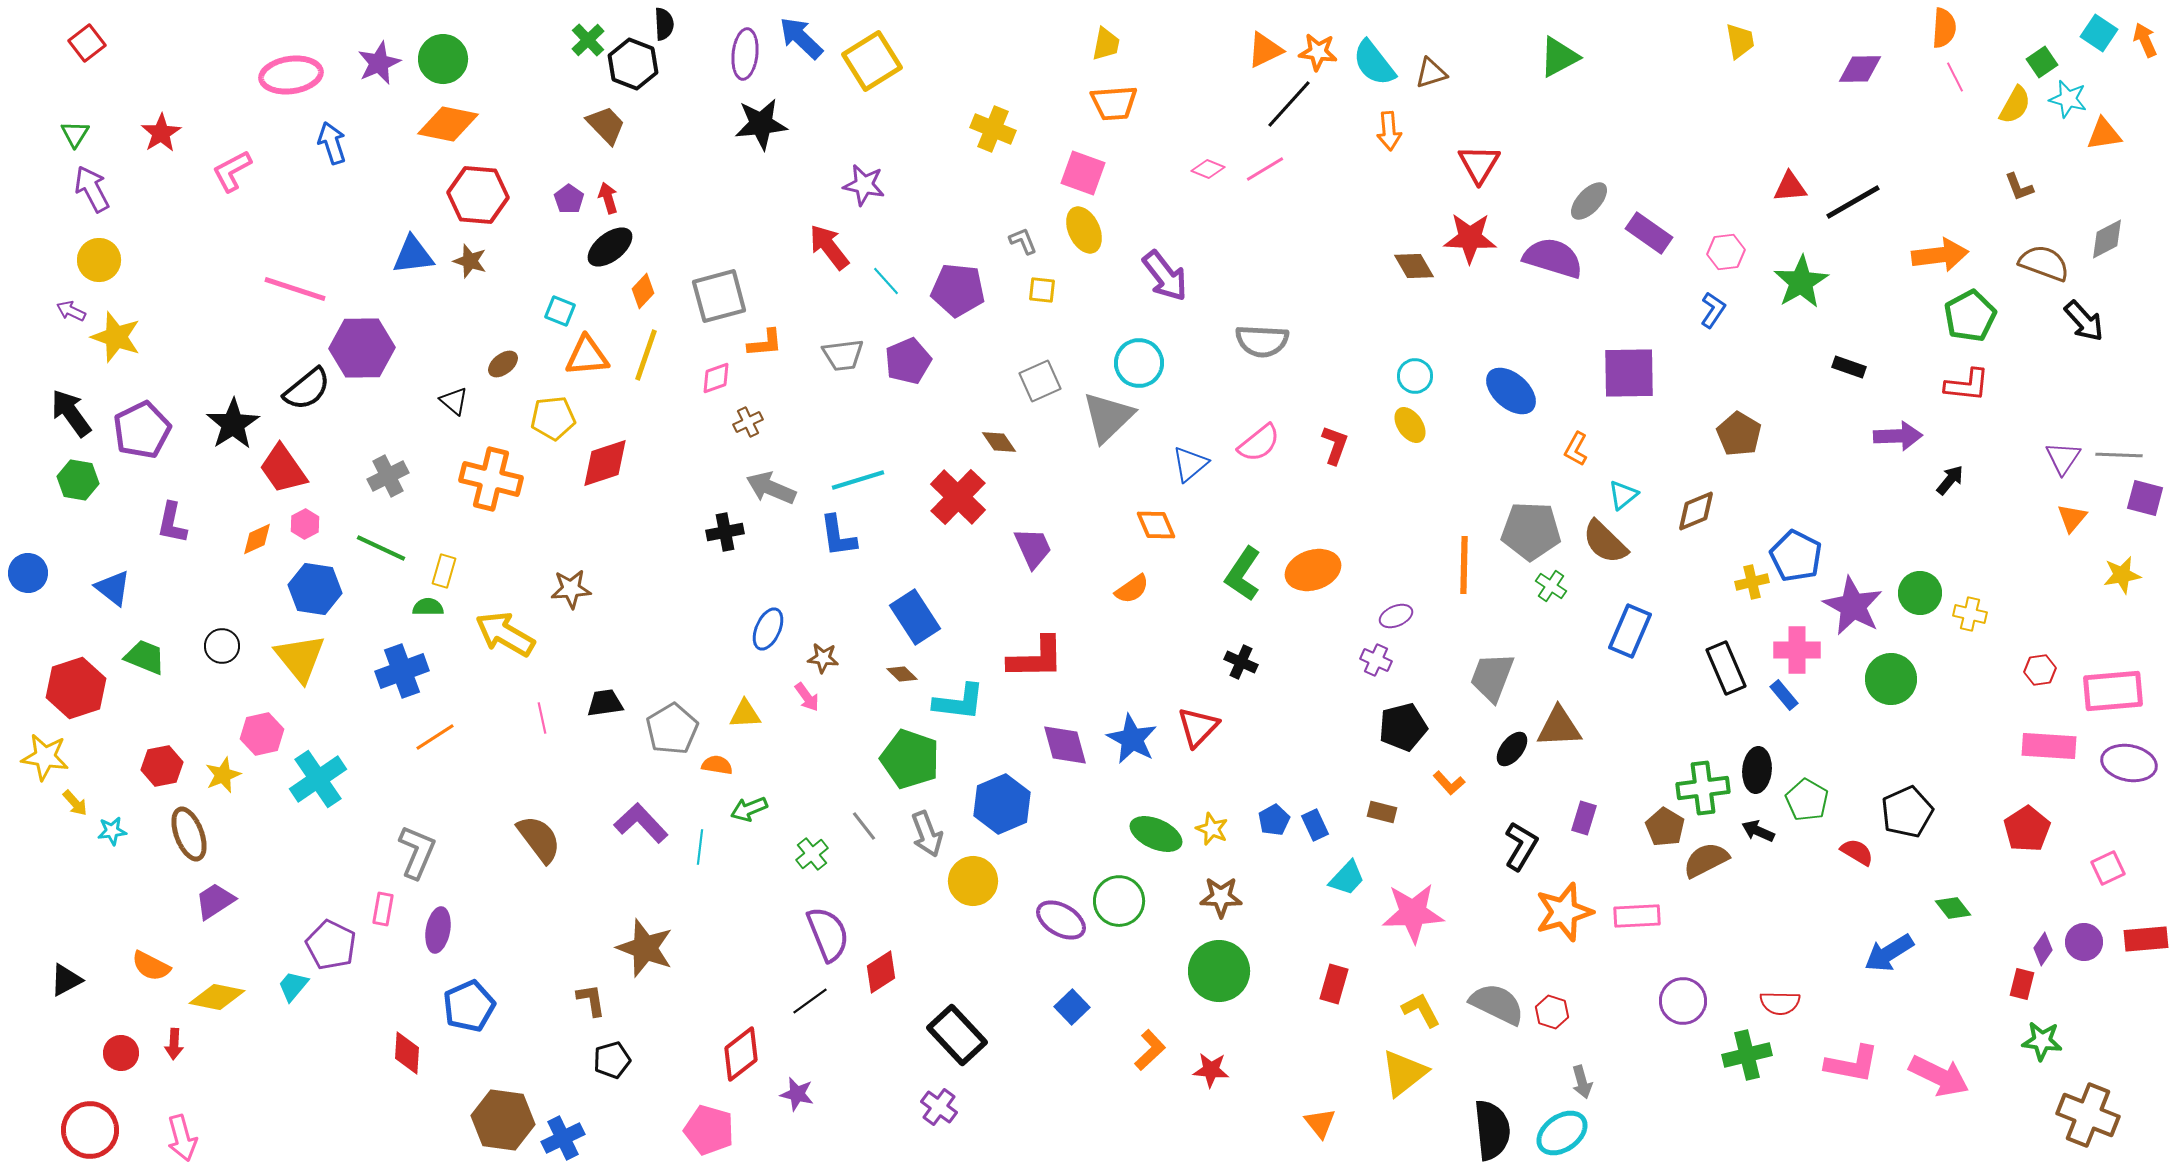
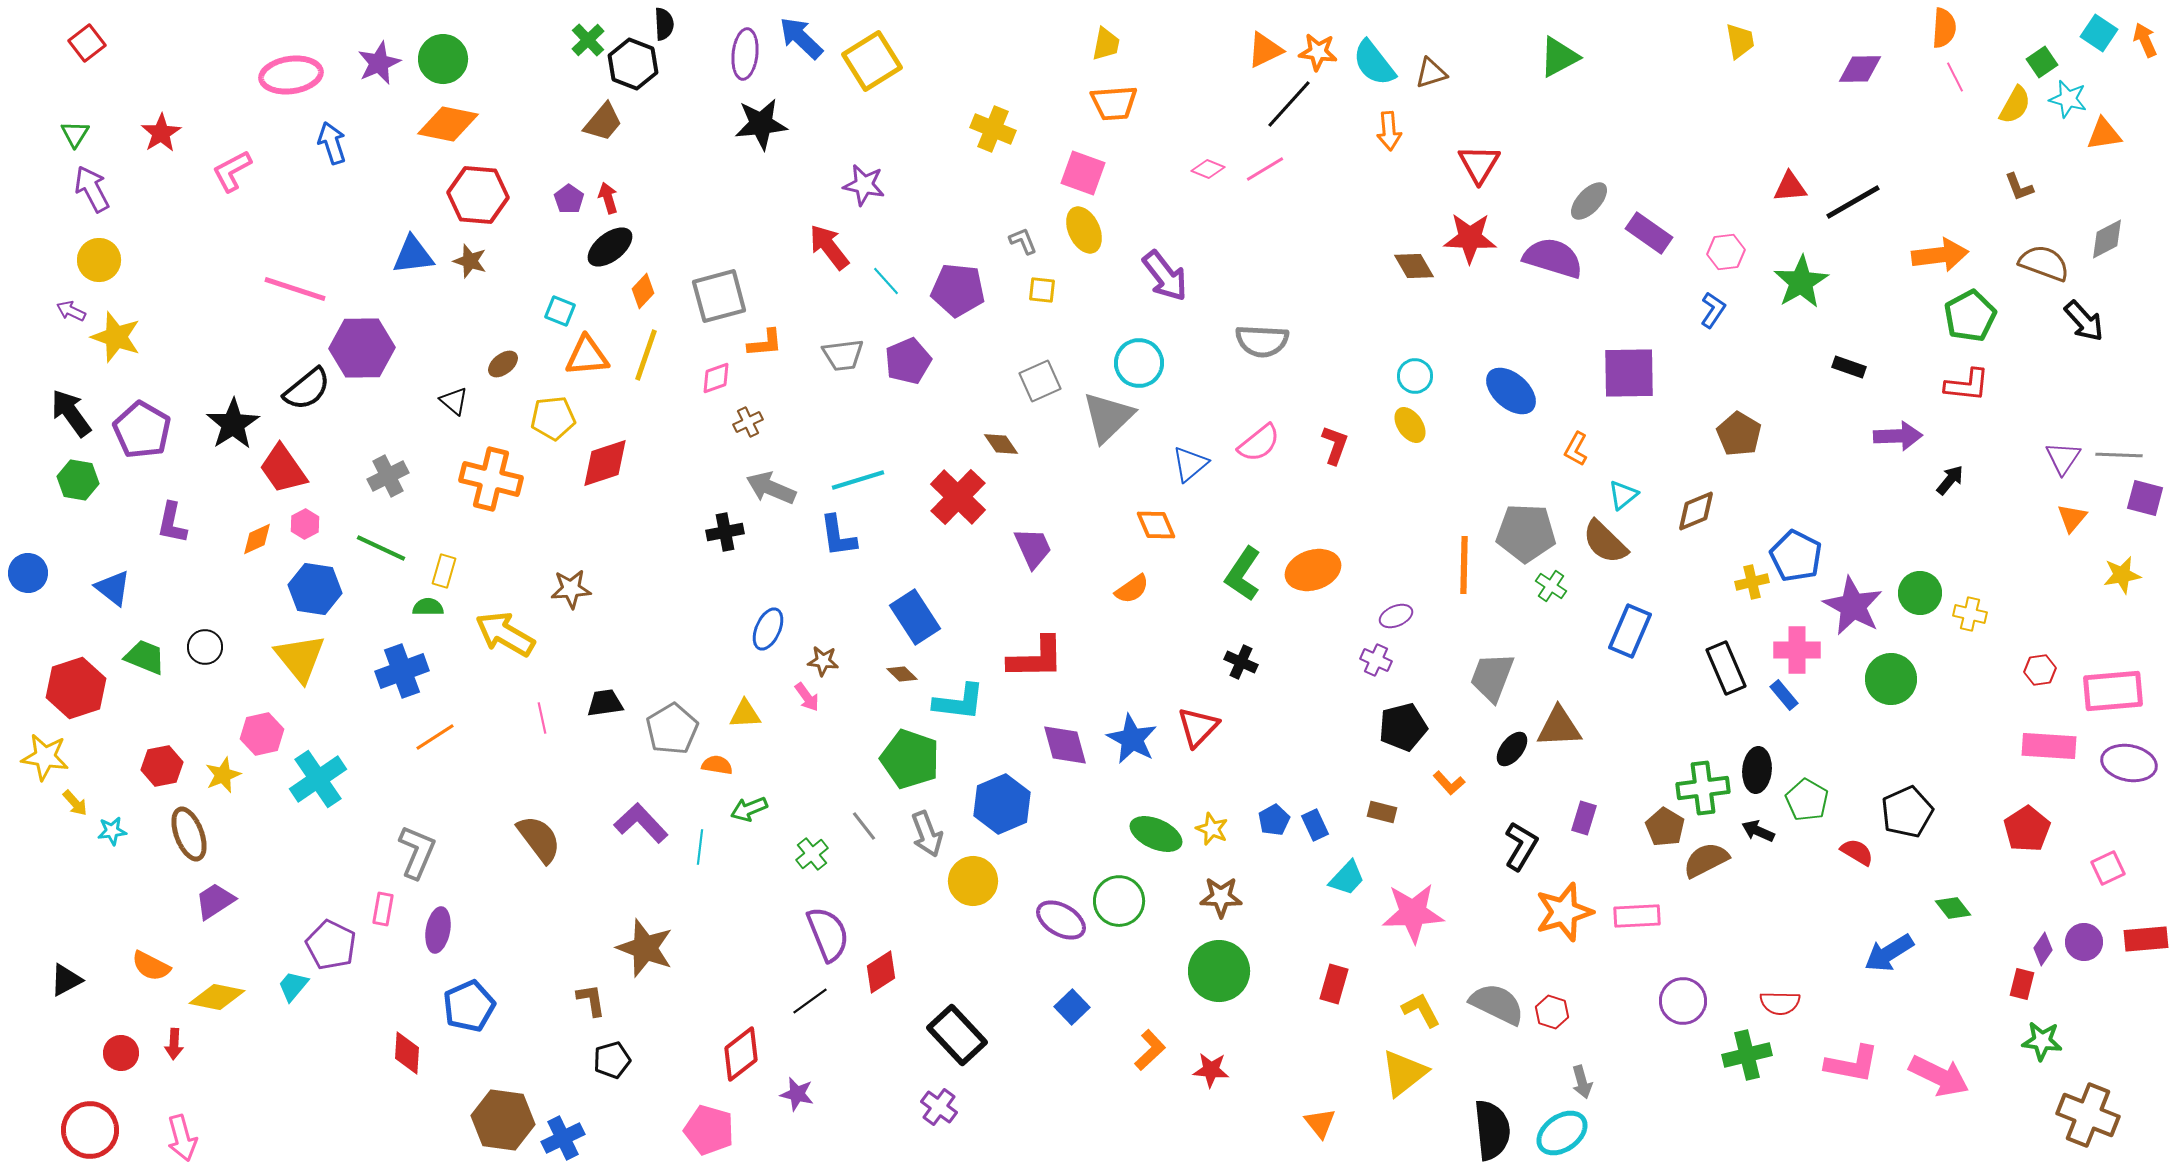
brown trapezoid at (606, 125): moved 3 px left, 3 px up; rotated 84 degrees clockwise
purple pentagon at (142, 430): rotated 16 degrees counterclockwise
brown diamond at (999, 442): moved 2 px right, 2 px down
gray pentagon at (1531, 531): moved 5 px left, 2 px down
black circle at (222, 646): moved 17 px left, 1 px down
brown star at (823, 658): moved 3 px down
